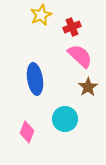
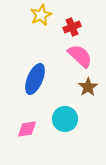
blue ellipse: rotated 32 degrees clockwise
pink diamond: moved 3 px up; rotated 60 degrees clockwise
